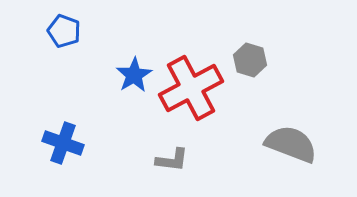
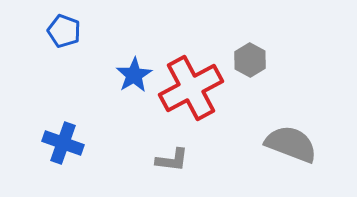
gray hexagon: rotated 12 degrees clockwise
